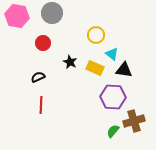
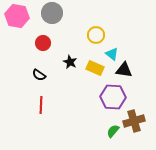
black semicircle: moved 1 px right, 2 px up; rotated 120 degrees counterclockwise
